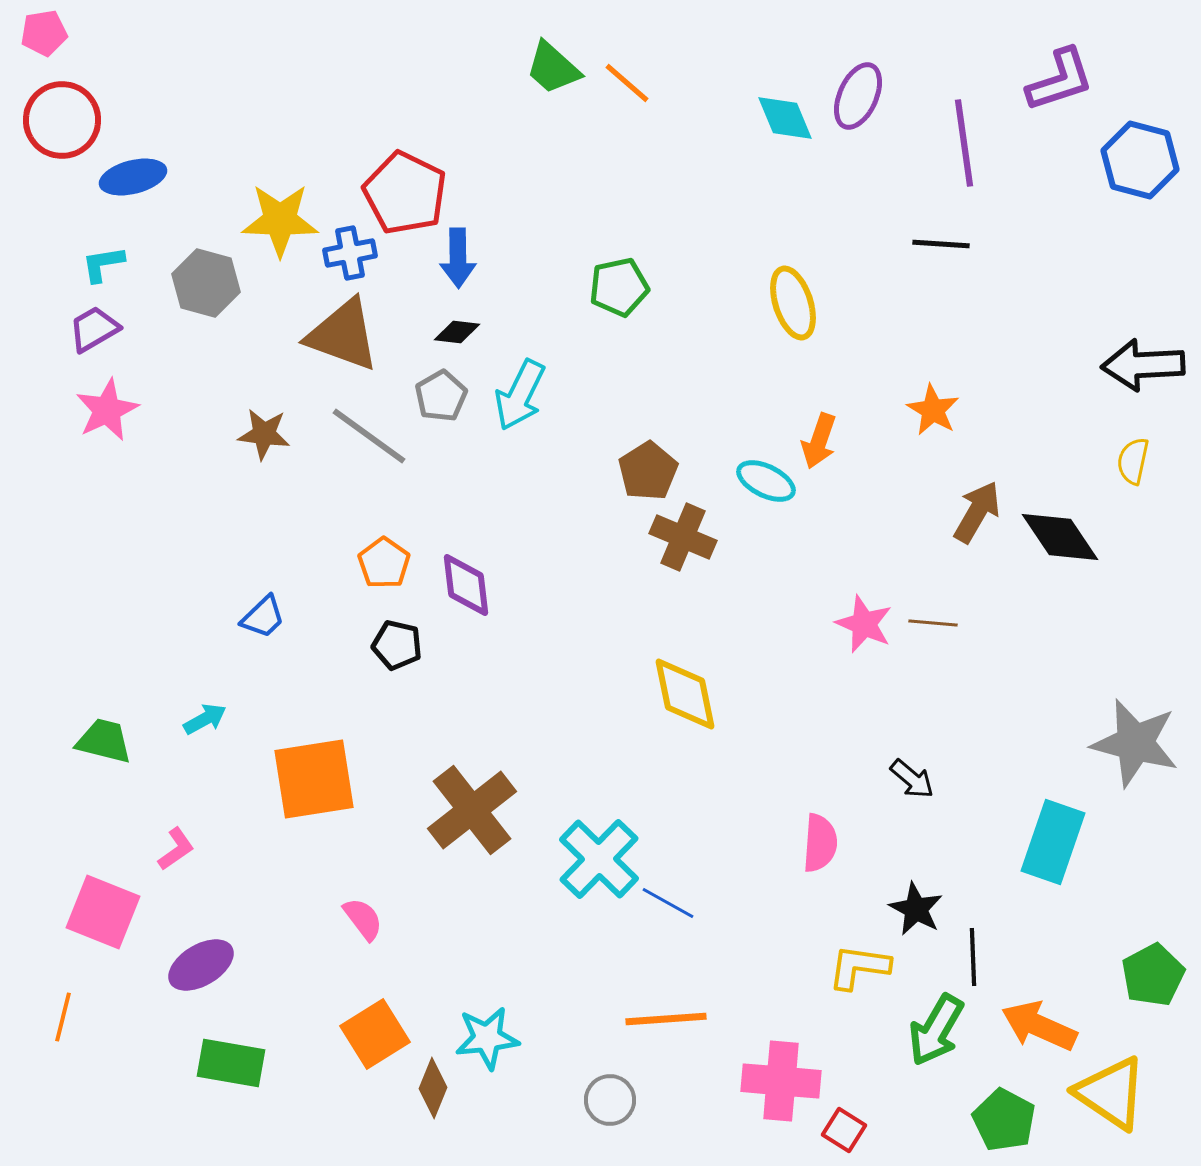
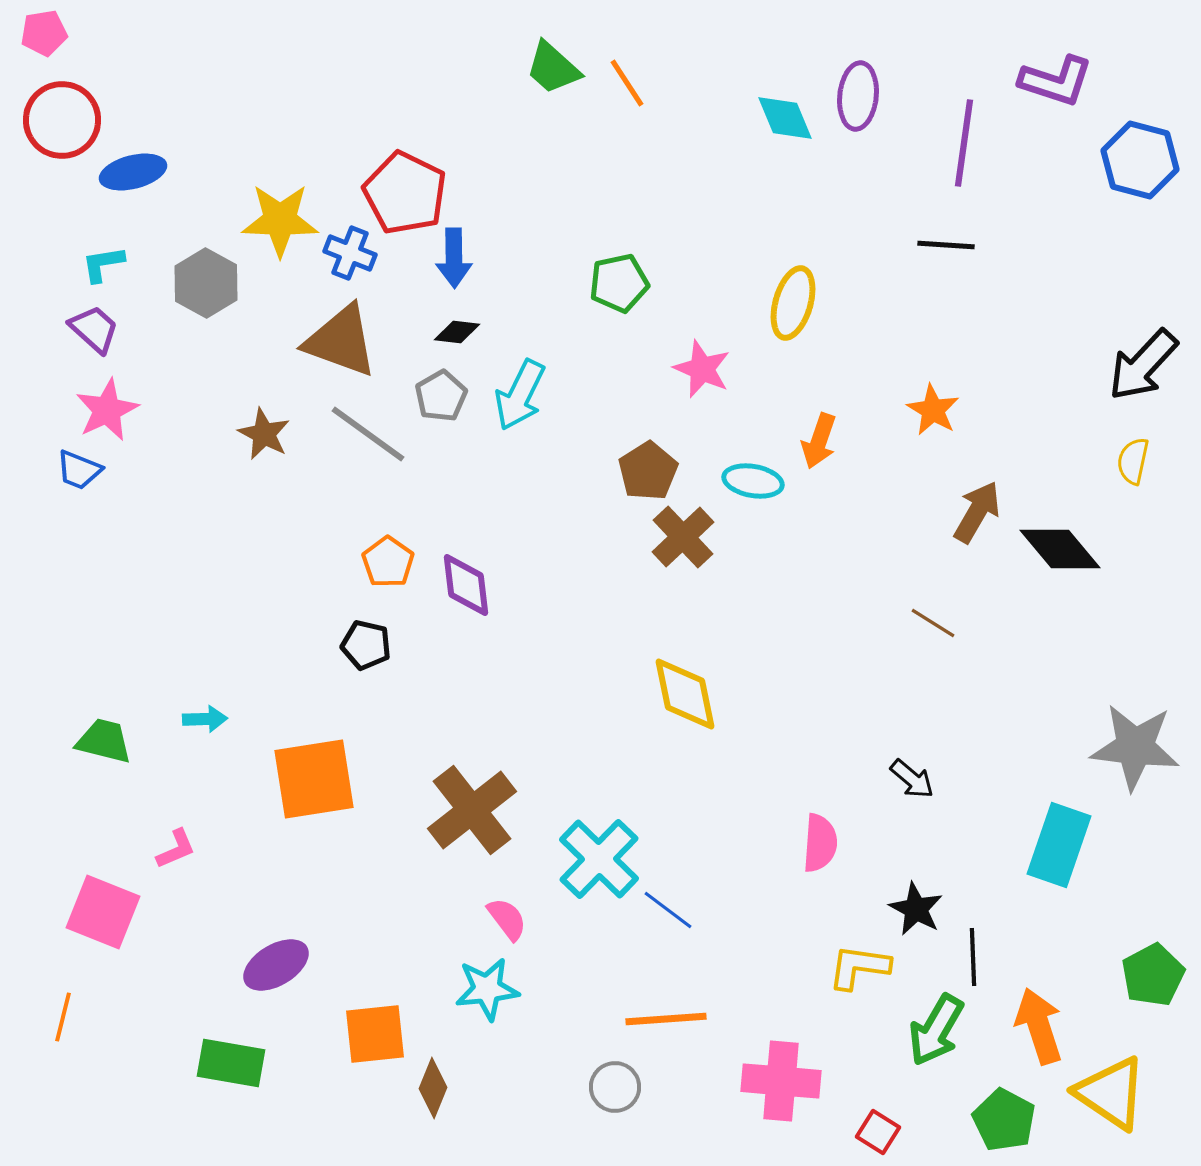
purple L-shape at (1060, 80): moved 4 px left, 1 px down; rotated 36 degrees clockwise
orange line at (627, 83): rotated 16 degrees clockwise
purple ellipse at (858, 96): rotated 18 degrees counterclockwise
purple line at (964, 143): rotated 16 degrees clockwise
blue ellipse at (133, 177): moved 5 px up
black line at (941, 244): moved 5 px right, 1 px down
blue cross at (350, 253): rotated 33 degrees clockwise
blue arrow at (458, 258): moved 4 px left
gray hexagon at (206, 283): rotated 14 degrees clockwise
green pentagon at (619, 287): moved 4 px up
yellow ellipse at (793, 303): rotated 34 degrees clockwise
purple trapezoid at (94, 329): rotated 72 degrees clockwise
brown triangle at (343, 335): moved 2 px left, 6 px down
black arrow at (1143, 365): rotated 44 degrees counterclockwise
brown star at (264, 434): rotated 20 degrees clockwise
gray line at (369, 436): moved 1 px left, 2 px up
cyan ellipse at (766, 481): moved 13 px left; rotated 16 degrees counterclockwise
brown cross at (683, 537): rotated 24 degrees clockwise
black diamond at (1060, 537): moved 12 px down; rotated 6 degrees counterclockwise
orange pentagon at (384, 563): moved 4 px right, 1 px up
blue trapezoid at (263, 617): moved 184 px left, 147 px up; rotated 66 degrees clockwise
brown line at (933, 623): rotated 27 degrees clockwise
pink star at (864, 624): moved 162 px left, 255 px up
black pentagon at (397, 645): moved 31 px left
cyan arrow at (205, 719): rotated 27 degrees clockwise
gray star at (1135, 743): moved 4 px down; rotated 8 degrees counterclockwise
cyan rectangle at (1053, 842): moved 6 px right, 3 px down
pink L-shape at (176, 849): rotated 12 degrees clockwise
blue line at (668, 903): moved 7 px down; rotated 8 degrees clockwise
pink semicircle at (363, 919): moved 144 px right
purple ellipse at (201, 965): moved 75 px right
orange arrow at (1039, 1026): rotated 48 degrees clockwise
orange square at (375, 1034): rotated 26 degrees clockwise
cyan star at (487, 1038): moved 49 px up
gray circle at (610, 1100): moved 5 px right, 13 px up
red square at (844, 1130): moved 34 px right, 2 px down
